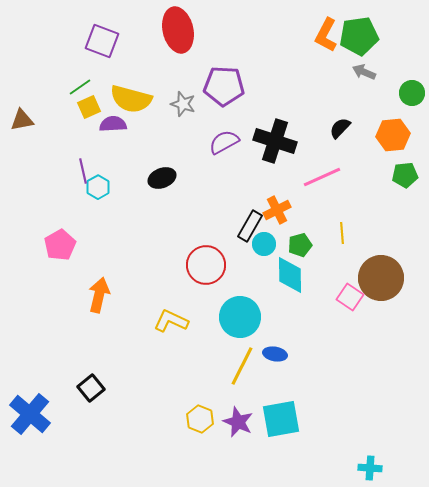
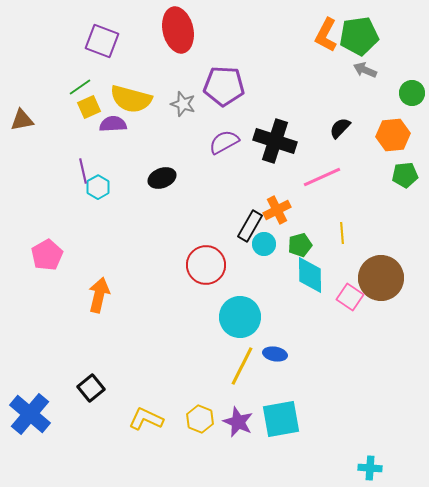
gray arrow at (364, 72): moved 1 px right, 2 px up
pink pentagon at (60, 245): moved 13 px left, 10 px down
cyan diamond at (290, 275): moved 20 px right
yellow L-shape at (171, 321): moved 25 px left, 98 px down
